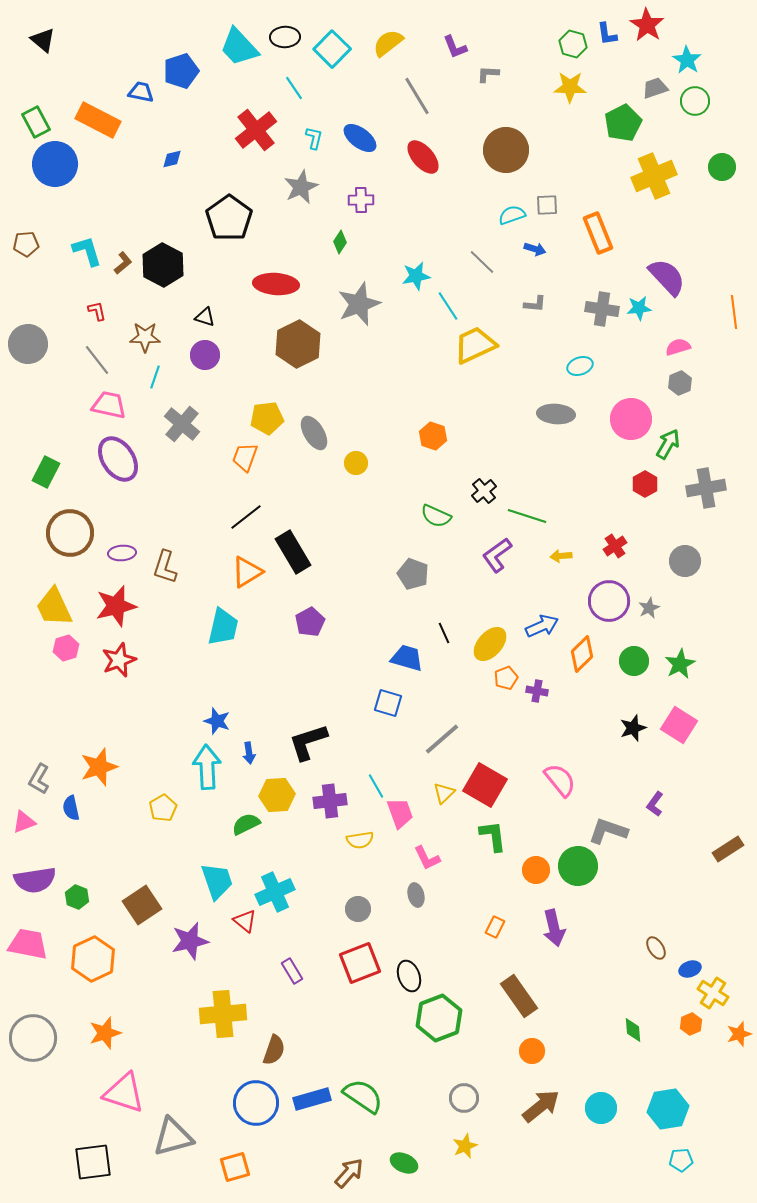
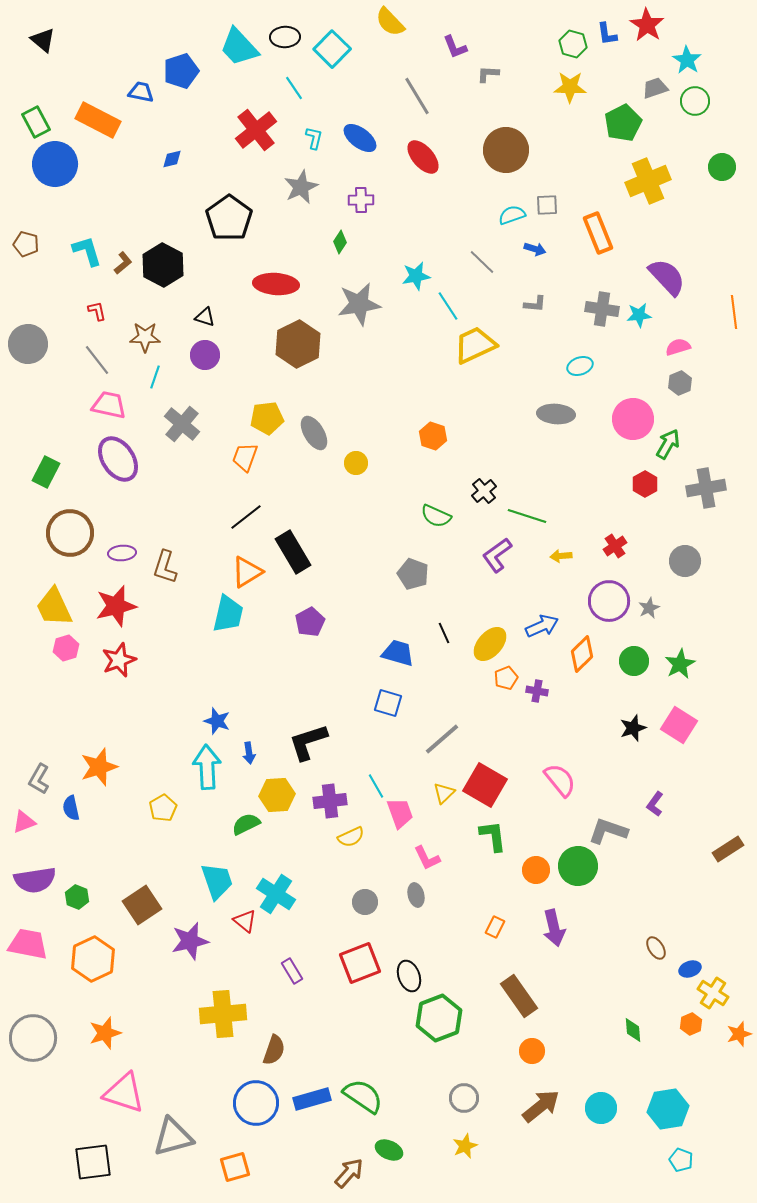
yellow semicircle at (388, 43): moved 2 px right, 21 px up; rotated 96 degrees counterclockwise
yellow cross at (654, 176): moved 6 px left, 5 px down
brown pentagon at (26, 244): rotated 20 degrees clockwise
gray star at (359, 304): rotated 12 degrees clockwise
cyan star at (639, 308): moved 7 px down
pink circle at (631, 419): moved 2 px right
cyan trapezoid at (223, 627): moved 5 px right, 13 px up
blue trapezoid at (407, 658): moved 9 px left, 5 px up
yellow semicircle at (360, 840): moved 9 px left, 3 px up; rotated 16 degrees counterclockwise
cyan cross at (275, 892): moved 1 px right, 2 px down; rotated 33 degrees counterclockwise
gray circle at (358, 909): moved 7 px right, 7 px up
cyan pentagon at (681, 1160): rotated 25 degrees clockwise
green ellipse at (404, 1163): moved 15 px left, 13 px up
